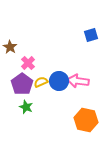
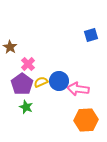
pink cross: moved 1 px down
pink arrow: moved 8 px down
orange hexagon: rotated 15 degrees counterclockwise
